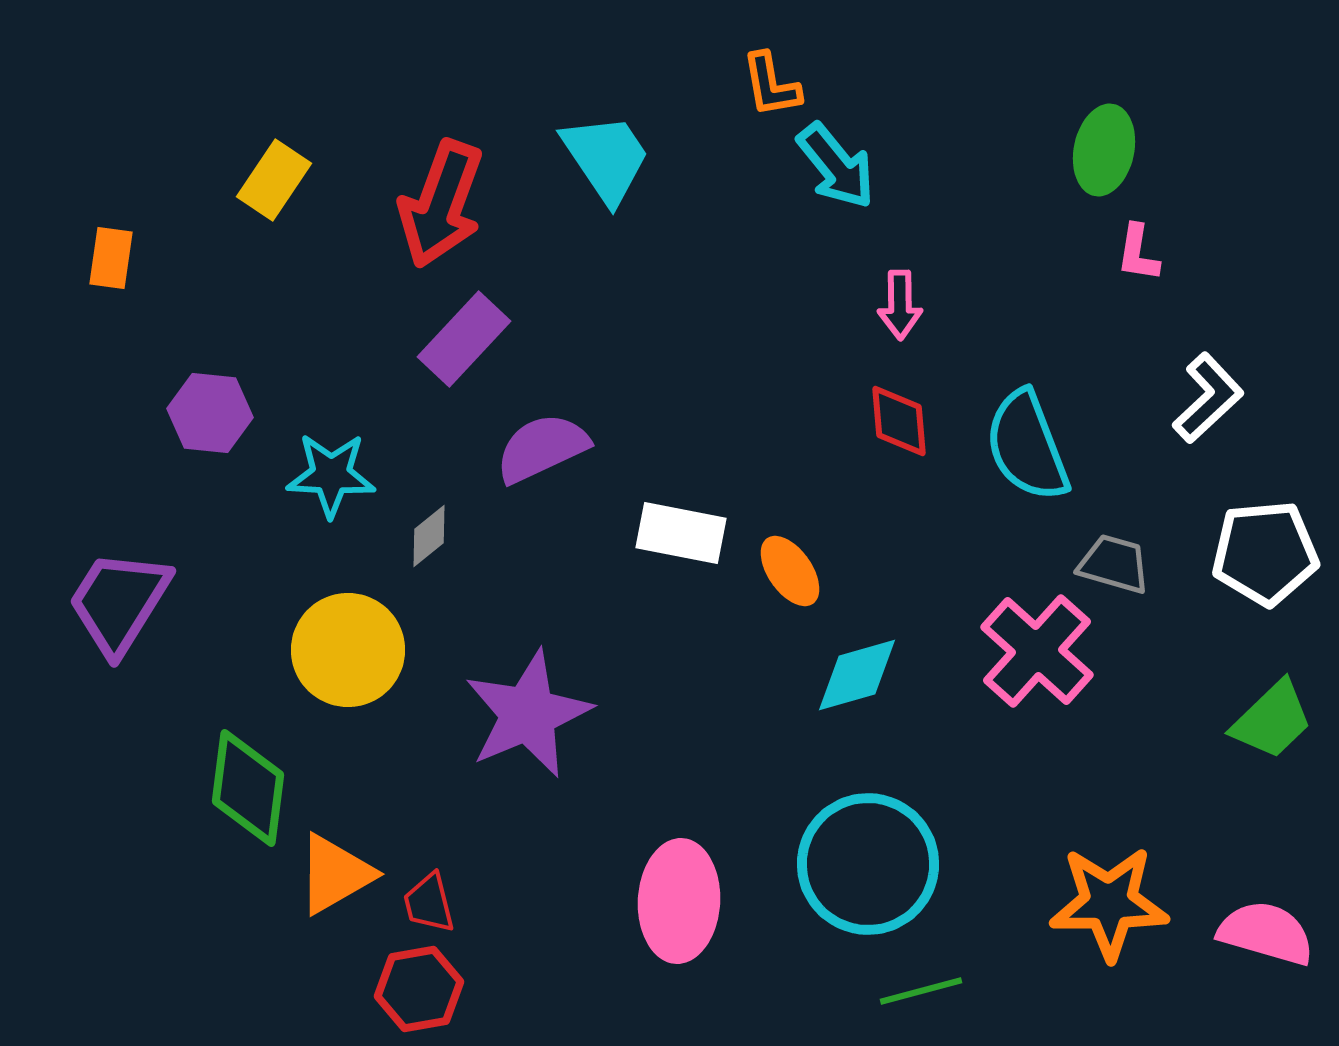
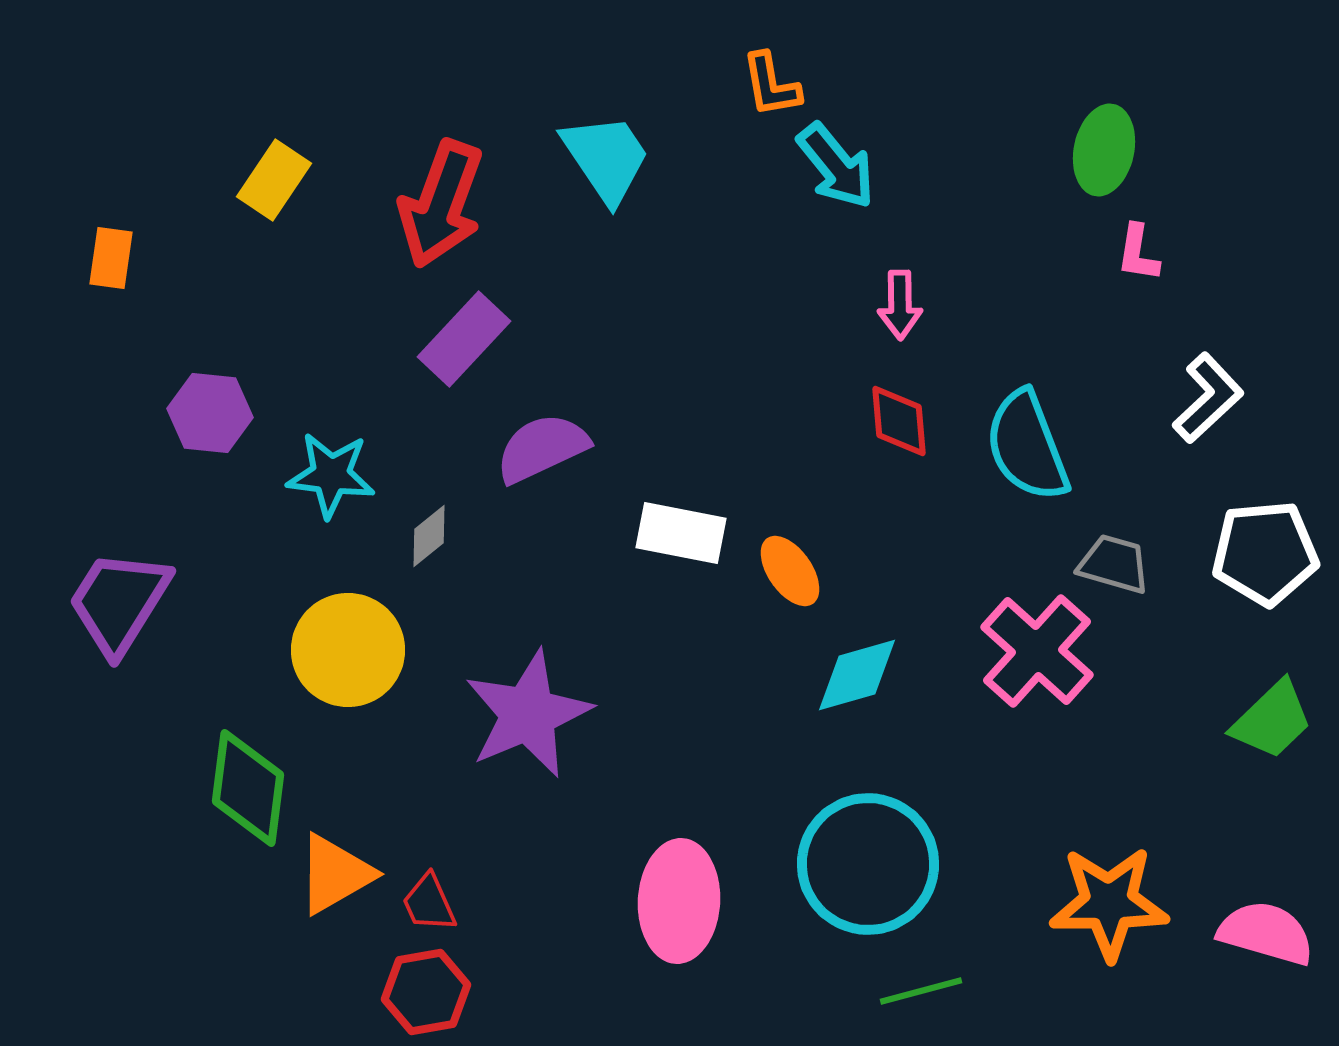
cyan star: rotated 4 degrees clockwise
red trapezoid: rotated 10 degrees counterclockwise
red hexagon: moved 7 px right, 3 px down
